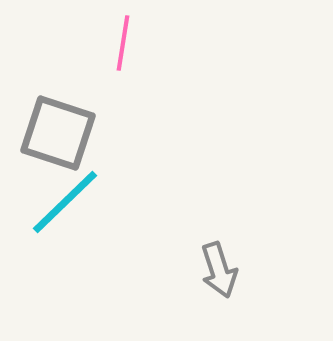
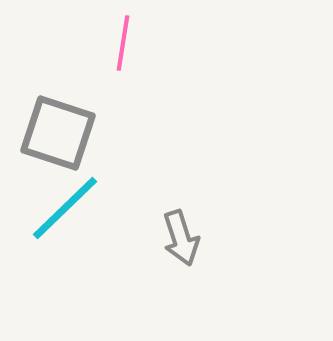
cyan line: moved 6 px down
gray arrow: moved 38 px left, 32 px up
